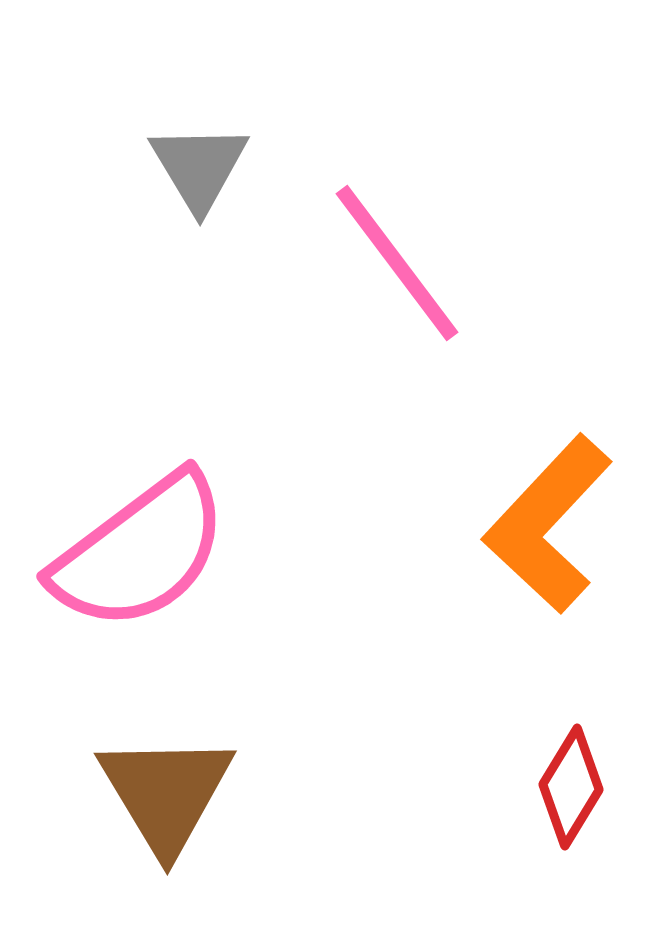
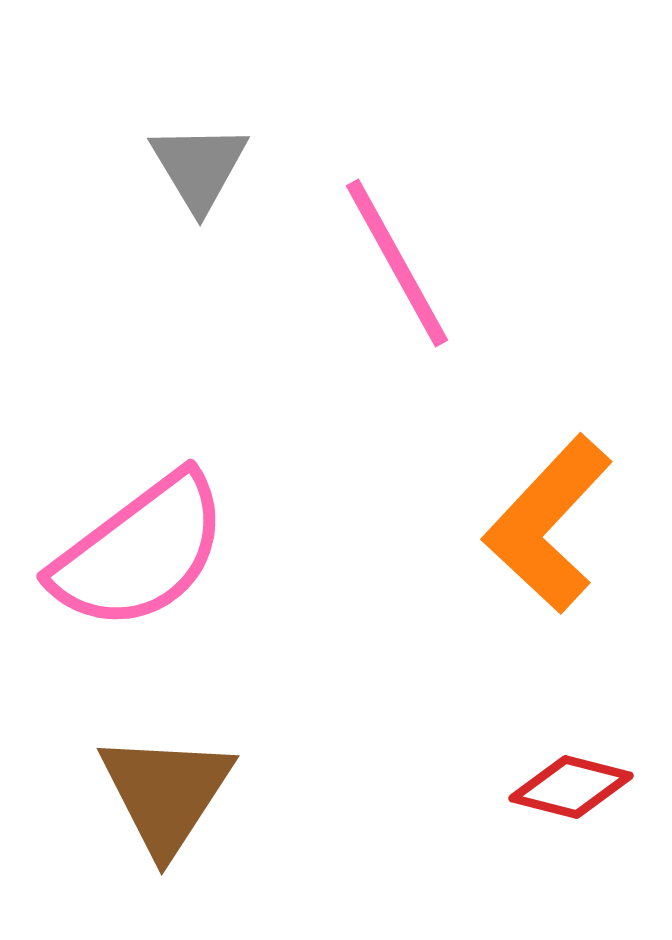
pink line: rotated 8 degrees clockwise
red diamond: rotated 73 degrees clockwise
brown triangle: rotated 4 degrees clockwise
